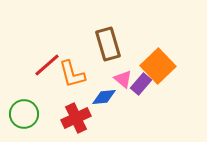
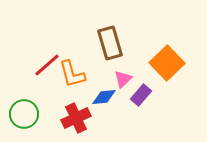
brown rectangle: moved 2 px right, 1 px up
orange square: moved 9 px right, 3 px up
pink triangle: rotated 36 degrees clockwise
purple rectangle: moved 11 px down
